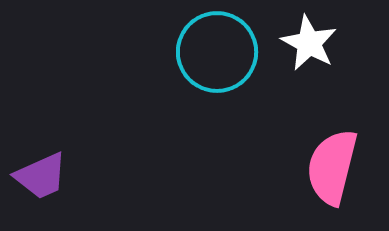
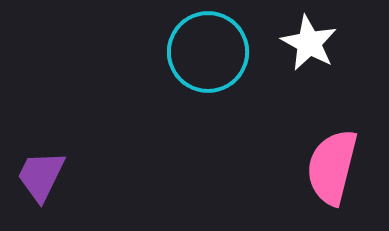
cyan circle: moved 9 px left
purple trapezoid: rotated 140 degrees clockwise
